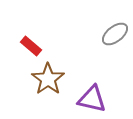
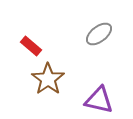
gray ellipse: moved 16 px left
purple triangle: moved 7 px right, 1 px down
